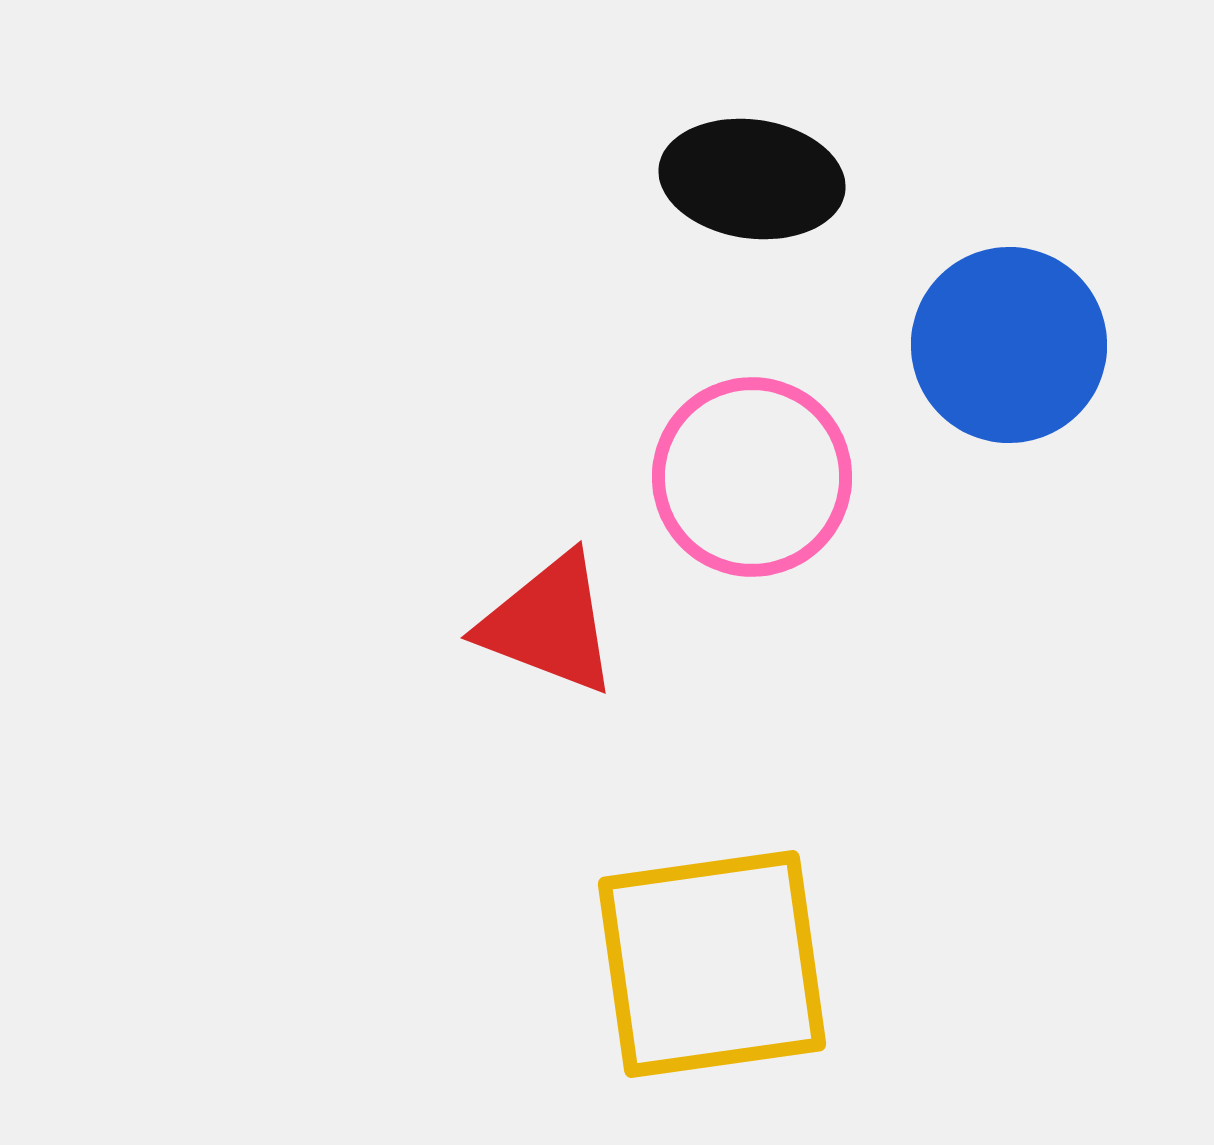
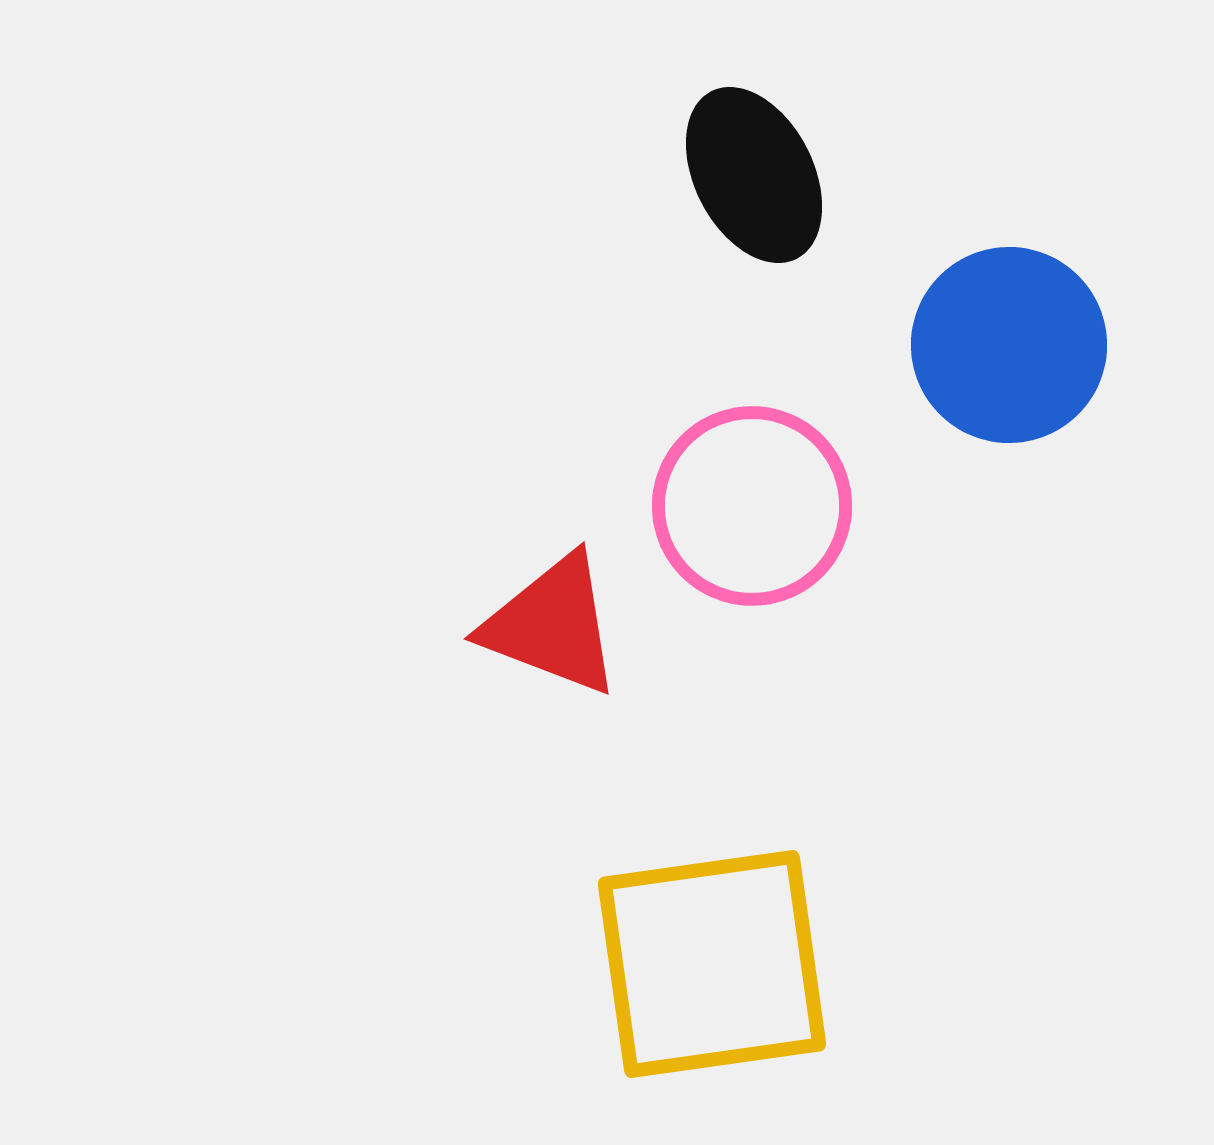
black ellipse: moved 2 px right, 4 px up; rotated 55 degrees clockwise
pink circle: moved 29 px down
red triangle: moved 3 px right, 1 px down
